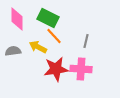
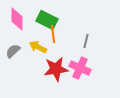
green rectangle: moved 1 px left, 2 px down
orange line: moved 1 px left, 2 px up; rotated 36 degrees clockwise
gray semicircle: rotated 35 degrees counterclockwise
pink cross: moved 1 px left, 1 px up; rotated 20 degrees clockwise
